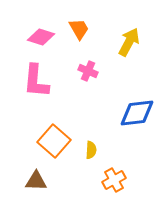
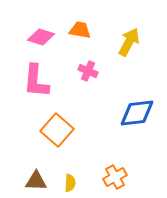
orange trapezoid: moved 1 px right, 1 px down; rotated 50 degrees counterclockwise
orange square: moved 3 px right, 11 px up
yellow semicircle: moved 21 px left, 33 px down
orange cross: moved 1 px right, 3 px up
